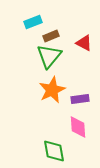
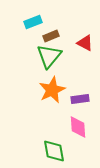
red triangle: moved 1 px right
